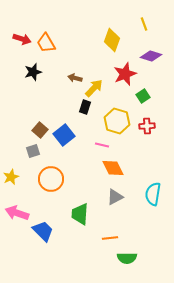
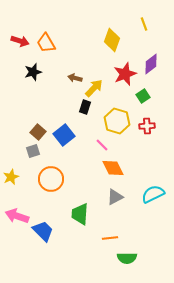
red arrow: moved 2 px left, 2 px down
purple diamond: moved 8 px down; rotated 55 degrees counterclockwise
brown square: moved 2 px left, 2 px down
pink line: rotated 32 degrees clockwise
cyan semicircle: rotated 55 degrees clockwise
pink arrow: moved 3 px down
